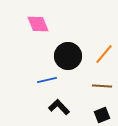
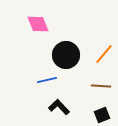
black circle: moved 2 px left, 1 px up
brown line: moved 1 px left
